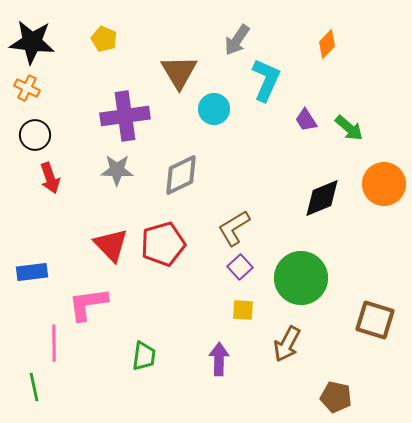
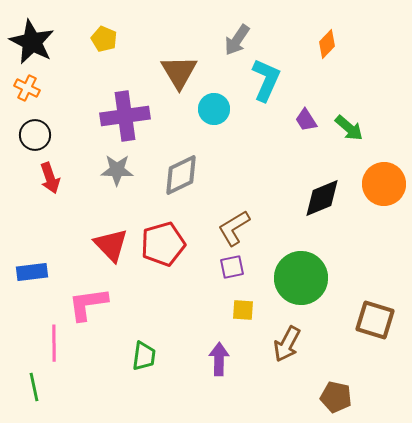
black star: rotated 21 degrees clockwise
purple square: moved 8 px left; rotated 30 degrees clockwise
